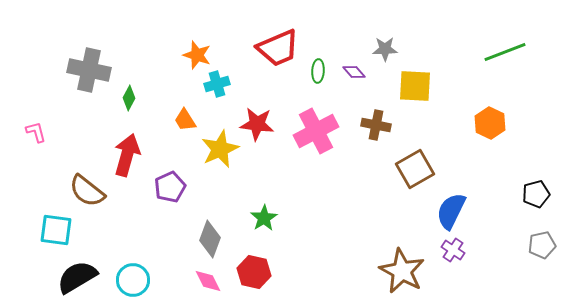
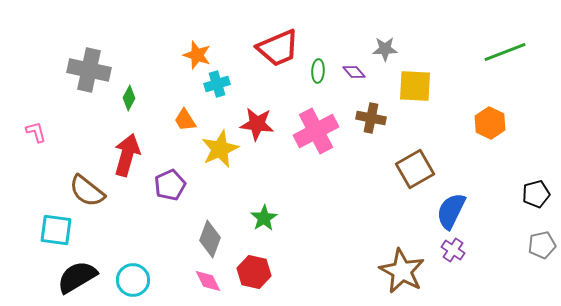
brown cross: moved 5 px left, 7 px up
purple pentagon: moved 2 px up
